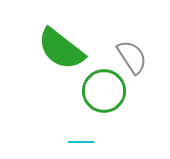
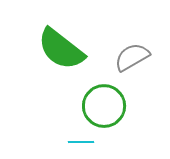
gray semicircle: rotated 87 degrees counterclockwise
green circle: moved 15 px down
